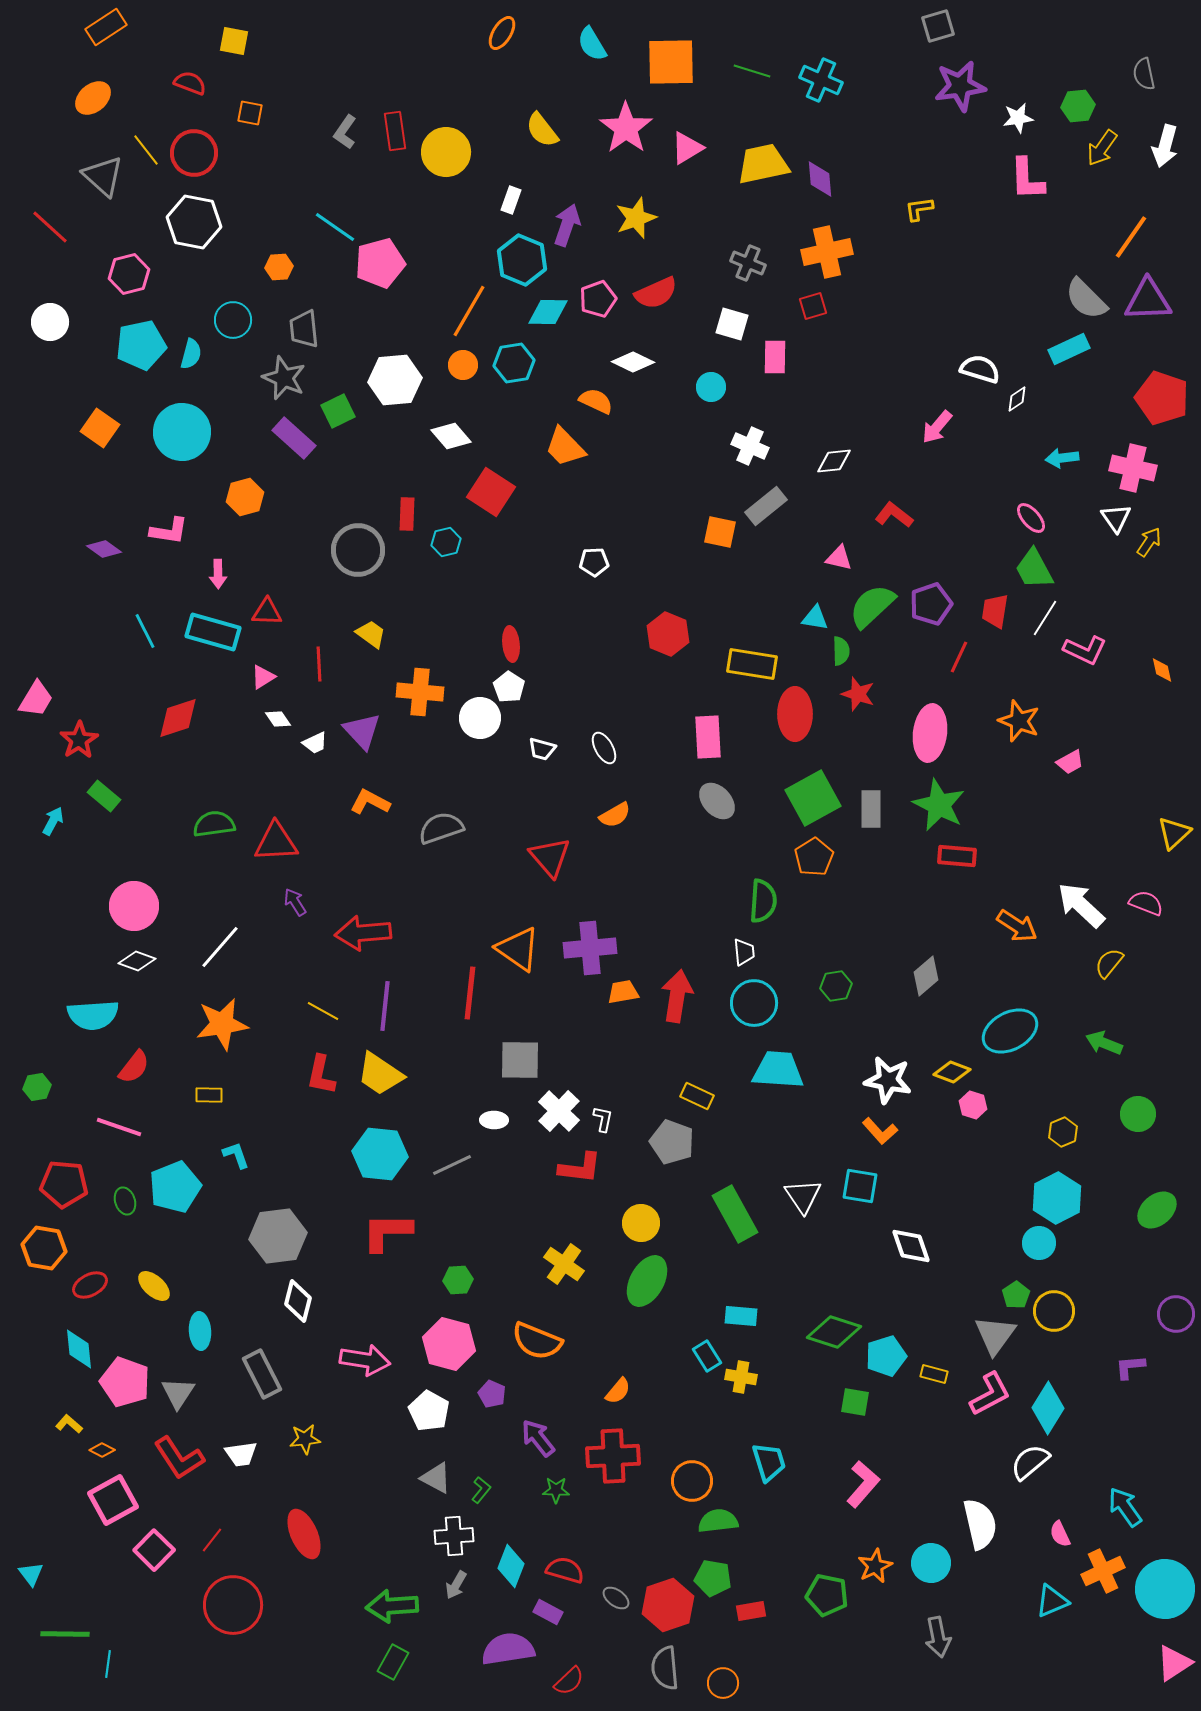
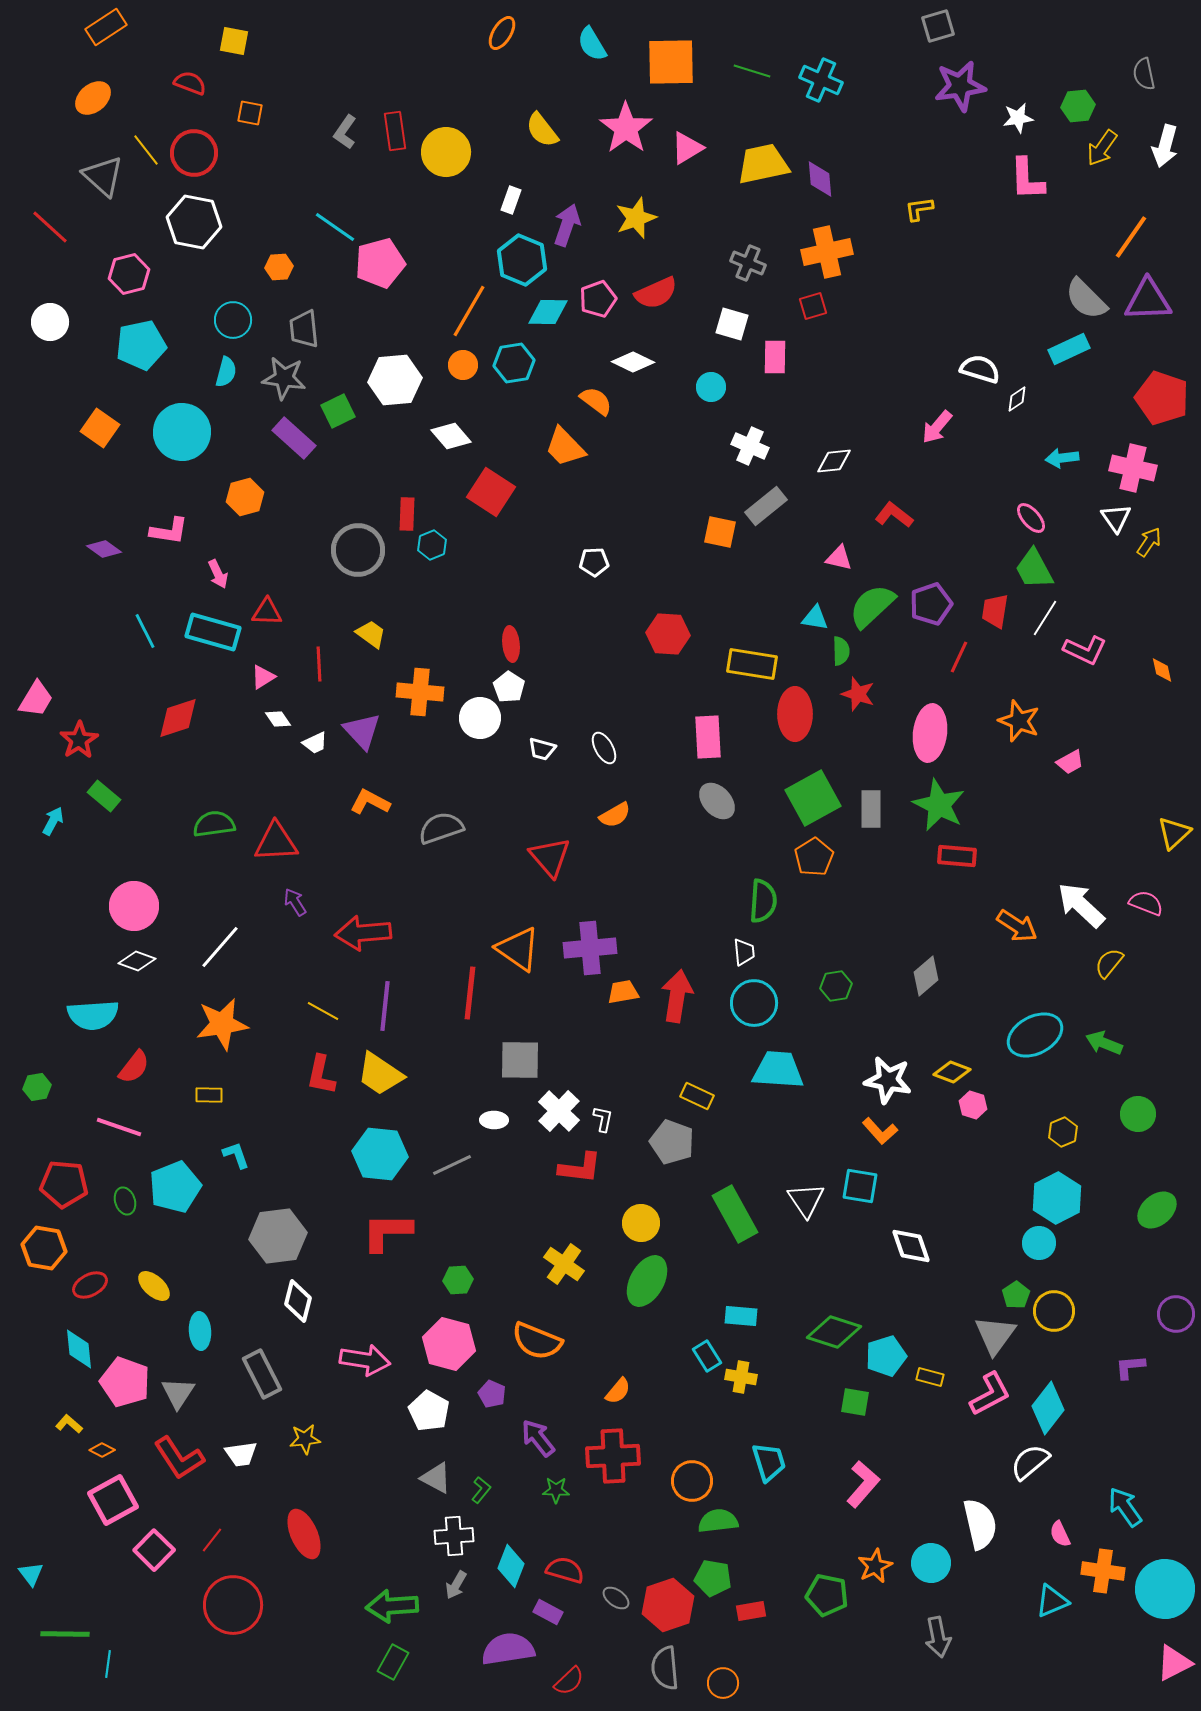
cyan semicircle at (191, 354): moved 35 px right, 18 px down
gray star at (284, 378): rotated 15 degrees counterclockwise
orange semicircle at (596, 401): rotated 12 degrees clockwise
cyan hexagon at (446, 542): moved 14 px left, 3 px down; rotated 8 degrees counterclockwise
pink arrow at (218, 574): rotated 24 degrees counterclockwise
red hexagon at (668, 634): rotated 18 degrees counterclockwise
cyan ellipse at (1010, 1031): moved 25 px right, 4 px down
white triangle at (803, 1196): moved 3 px right, 4 px down
yellow rectangle at (934, 1374): moved 4 px left, 3 px down
cyan diamond at (1048, 1408): rotated 6 degrees clockwise
orange cross at (1103, 1571): rotated 33 degrees clockwise
pink triangle at (1174, 1663): rotated 6 degrees clockwise
